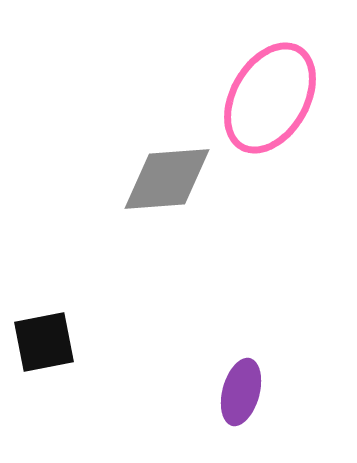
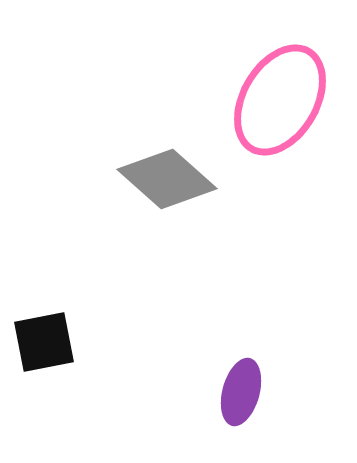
pink ellipse: moved 10 px right, 2 px down
gray diamond: rotated 46 degrees clockwise
